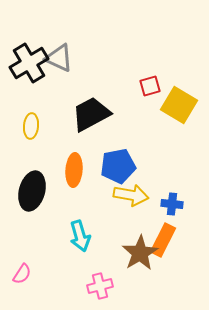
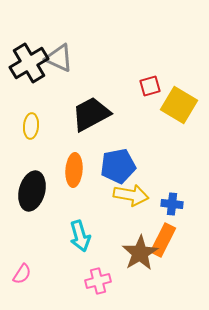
pink cross: moved 2 px left, 5 px up
